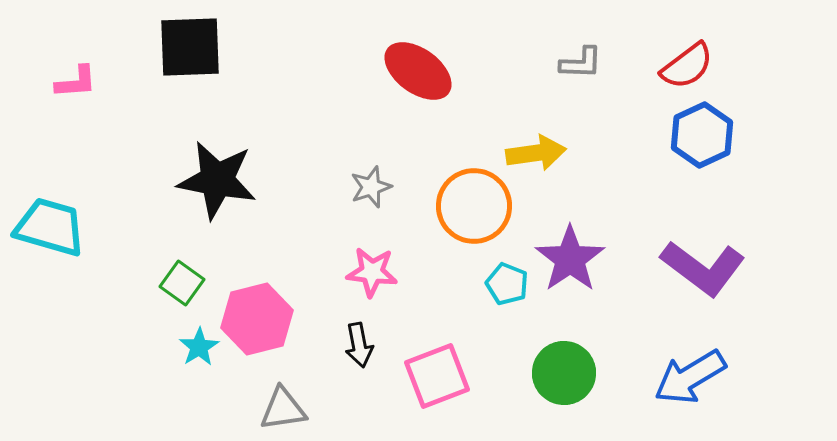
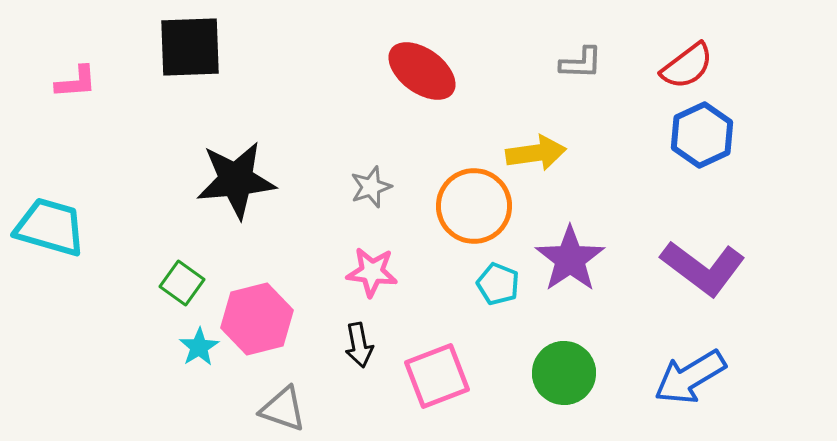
red ellipse: moved 4 px right
black star: moved 19 px right; rotated 16 degrees counterclockwise
cyan pentagon: moved 9 px left
gray triangle: rotated 27 degrees clockwise
